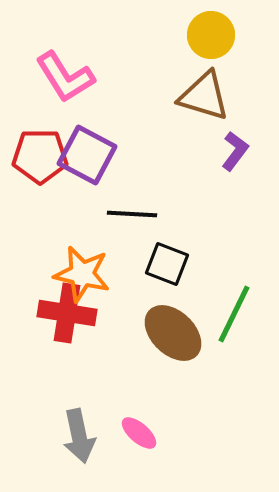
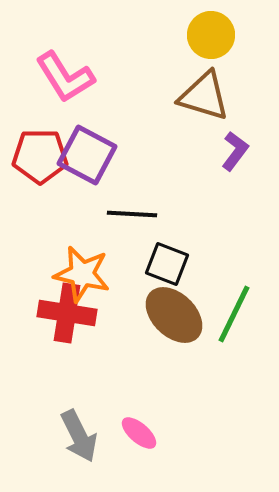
brown ellipse: moved 1 px right, 18 px up
gray arrow: rotated 14 degrees counterclockwise
